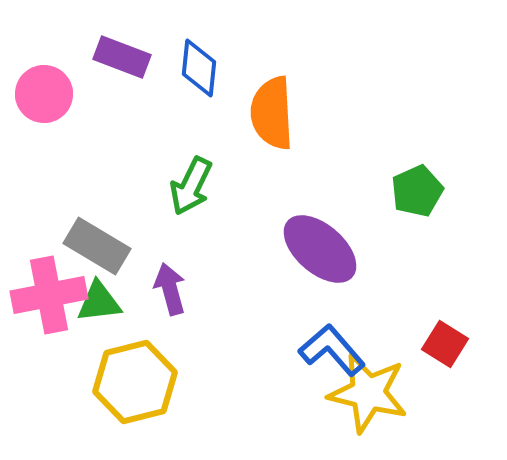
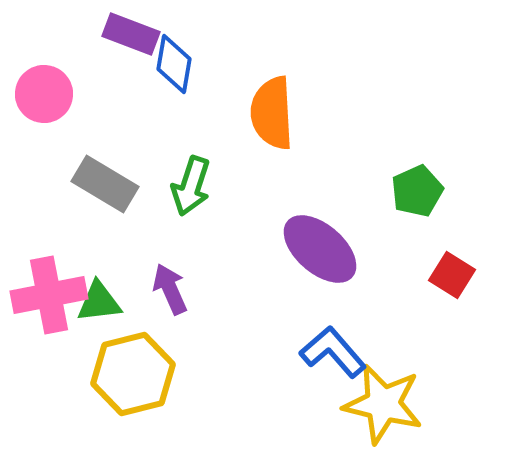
purple rectangle: moved 9 px right, 23 px up
blue diamond: moved 25 px left, 4 px up; rotated 4 degrees clockwise
green arrow: rotated 8 degrees counterclockwise
gray rectangle: moved 8 px right, 62 px up
purple arrow: rotated 9 degrees counterclockwise
red square: moved 7 px right, 69 px up
blue L-shape: moved 1 px right, 2 px down
yellow hexagon: moved 2 px left, 8 px up
yellow star: moved 15 px right, 11 px down
